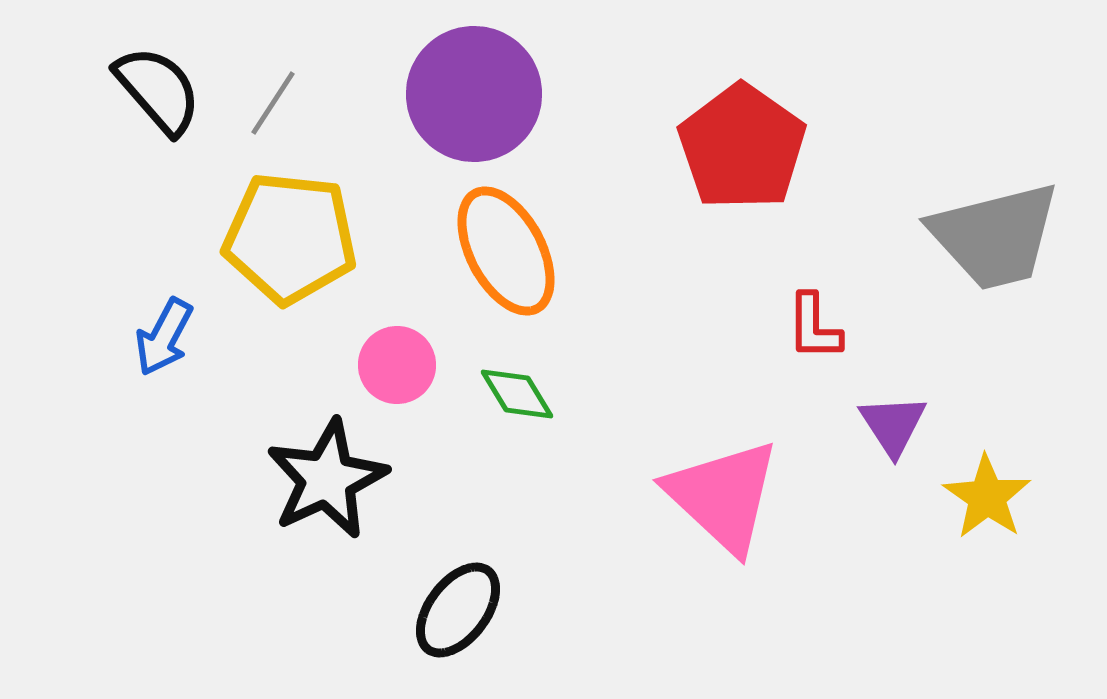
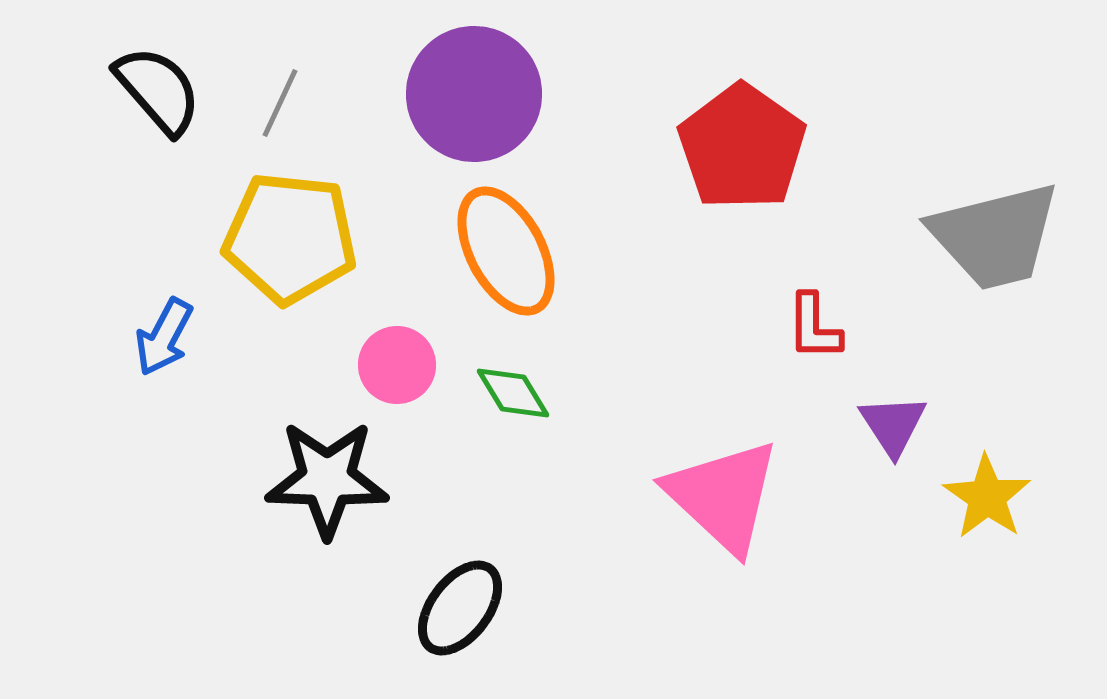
gray line: moved 7 px right; rotated 8 degrees counterclockwise
green diamond: moved 4 px left, 1 px up
black star: rotated 27 degrees clockwise
black ellipse: moved 2 px right, 2 px up
